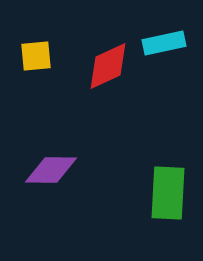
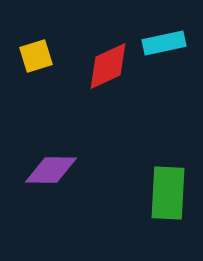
yellow square: rotated 12 degrees counterclockwise
